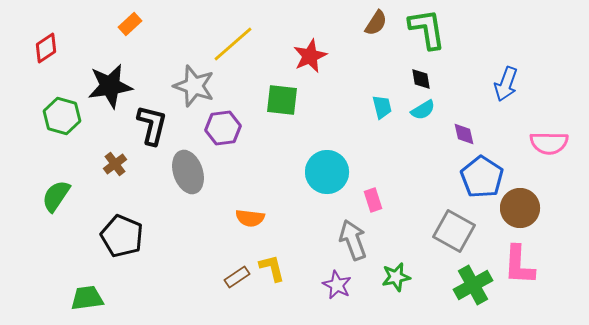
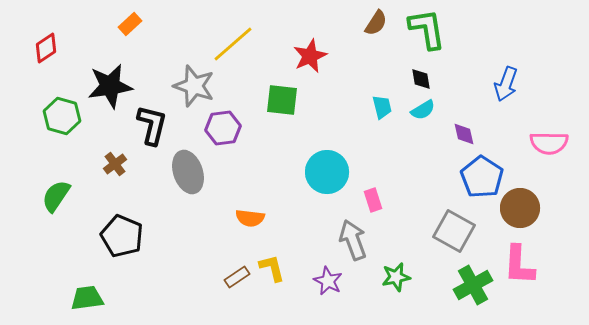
purple star: moved 9 px left, 4 px up
